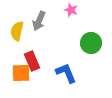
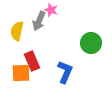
pink star: moved 20 px left
blue L-shape: moved 1 px left, 1 px up; rotated 45 degrees clockwise
